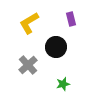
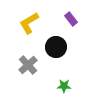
purple rectangle: rotated 24 degrees counterclockwise
green star: moved 1 px right, 2 px down; rotated 16 degrees clockwise
